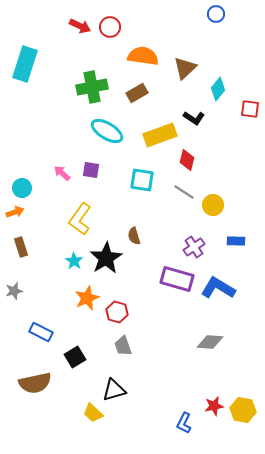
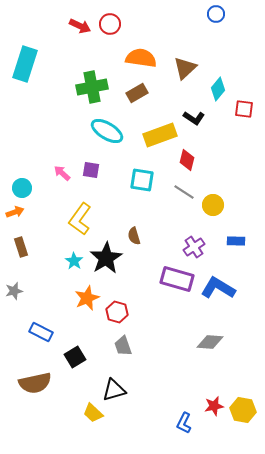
red circle at (110, 27): moved 3 px up
orange semicircle at (143, 56): moved 2 px left, 2 px down
red square at (250, 109): moved 6 px left
